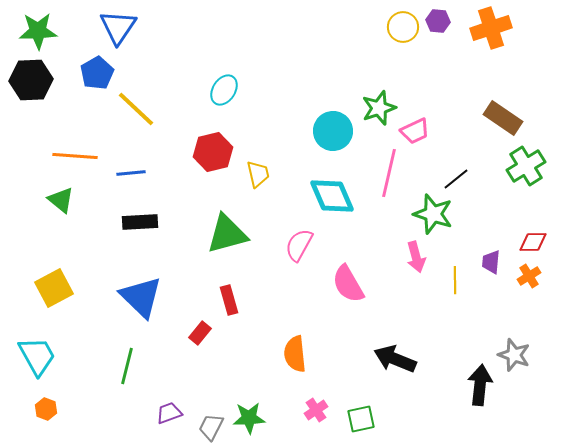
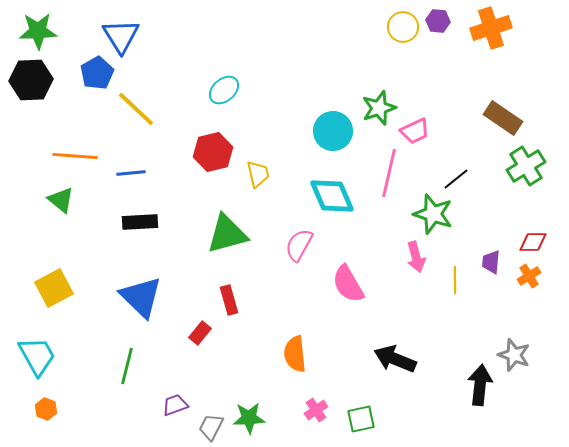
blue triangle at (118, 27): moved 3 px right, 9 px down; rotated 6 degrees counterclockwise
cyan ellipse at (224, 90): rotated 16 degrees clockwise
purple trapezoid at (169, 413): moved 6 px right, 8 px up
